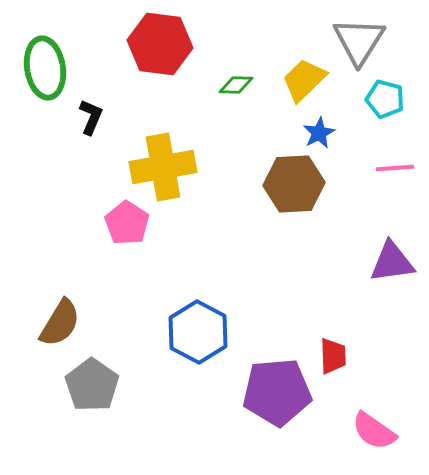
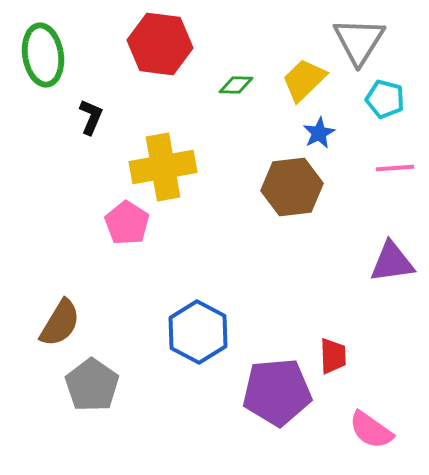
green ellipse: moved 2 px left, 13 px up
brown hexagon: moved 2 px left, 3 px down; rotated 4 degrees counterclockwise
pink semicircle: moved 3 px left, 1 px up
